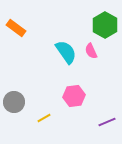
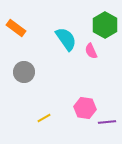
cyan semicircle: moved 13 px up
pink hexagon: moved 11 px right, 12 px down; rotated 15 degrees clockwise
gray circle: moved 10 px right, 30 px up
purple line: rotated 18 degrees clockwise
